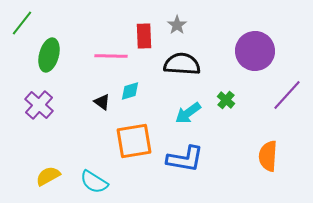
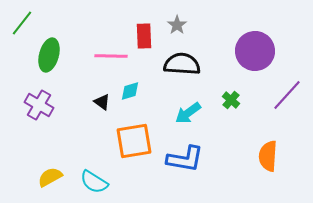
green cross: moved 5 px right
purple cross: rotated 12 degrees counterclockwise
yellow semicircle: moved 2 px right, 1 px down
